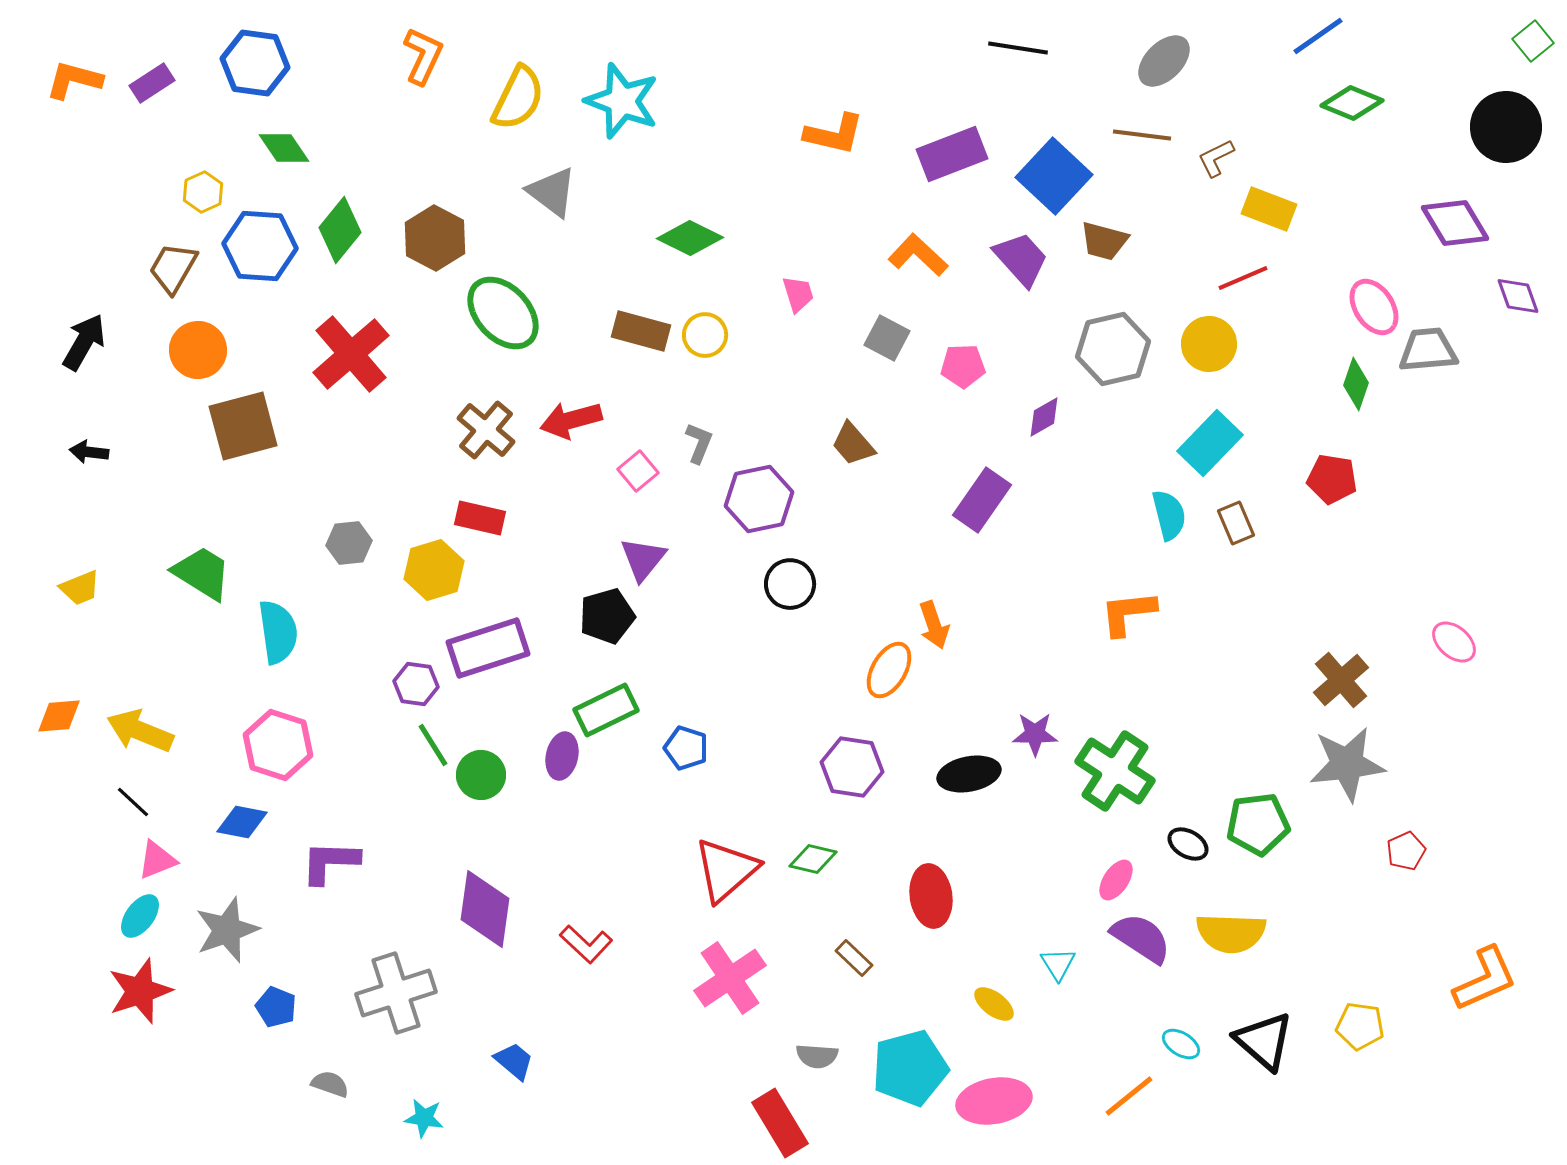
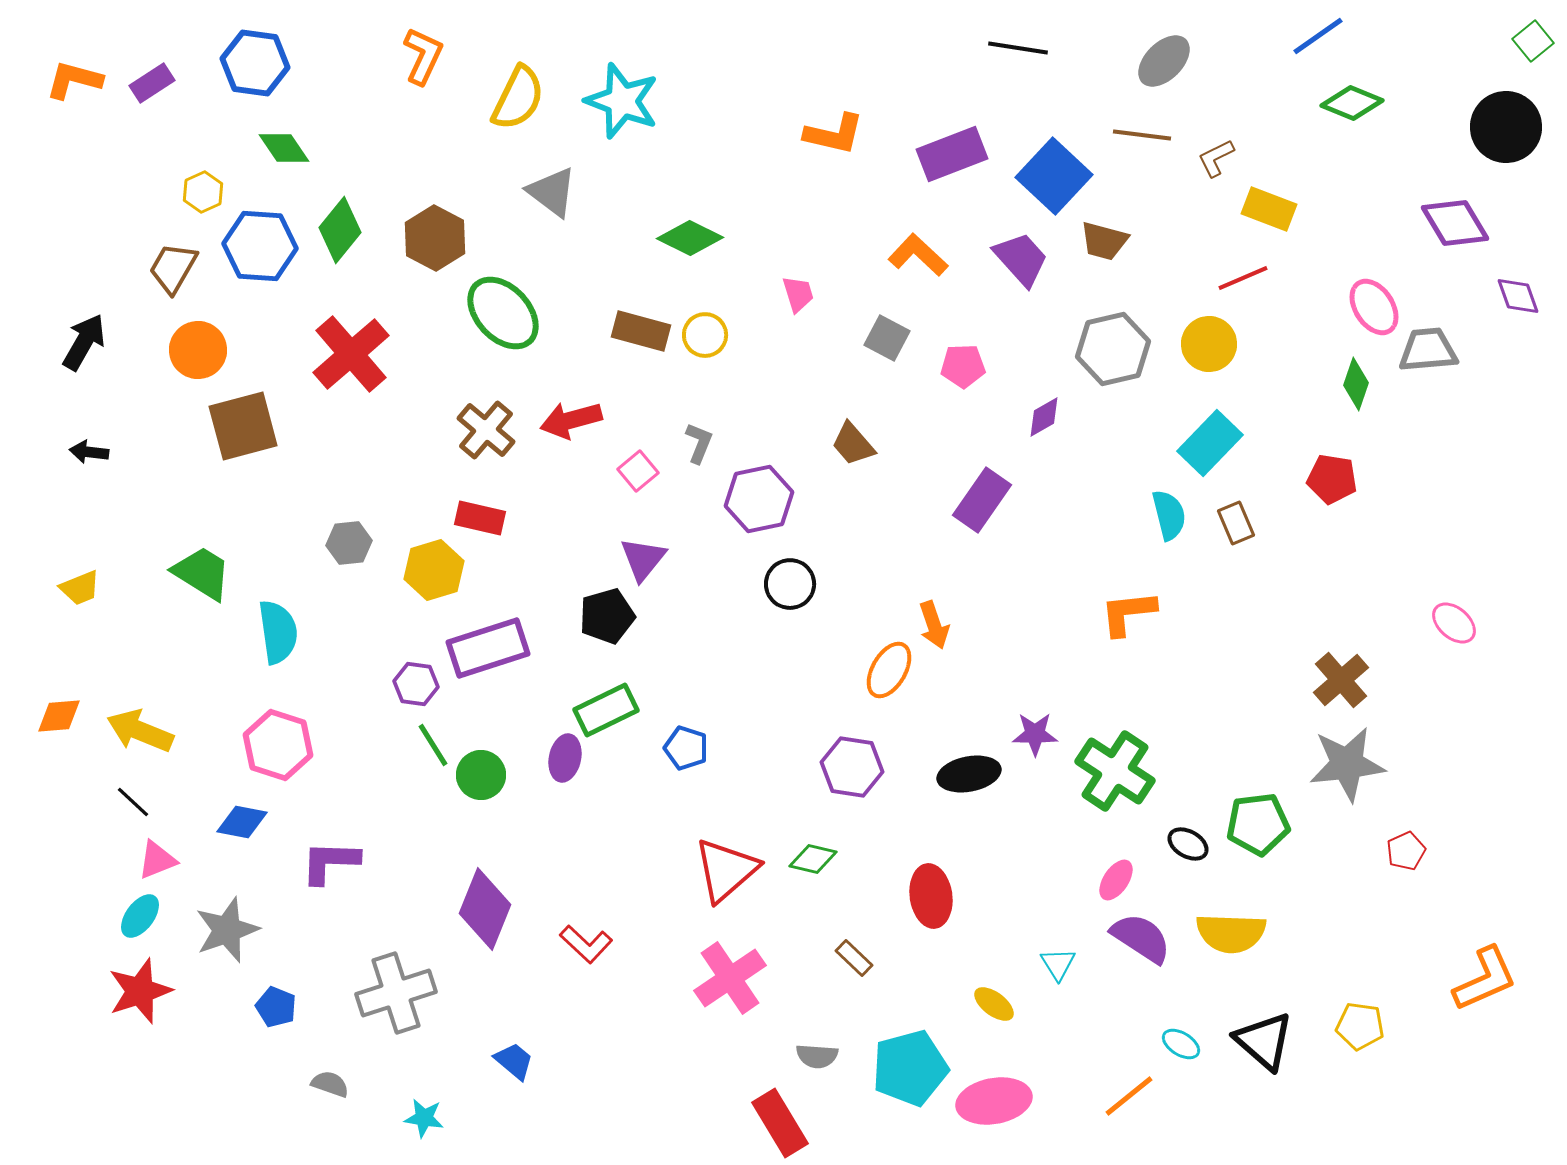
pink ellipse at (1454, 642): moved 19 px up
purple ellipse at (562, 756): moved 3 px right, 2 px down
purple diamond at (485, 909): rotated 14 degrees clockwise
